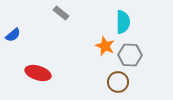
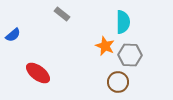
gray rectangle: moved 1 px right, 1 px down
red ellipse: rotated 20 degrees clockwise
